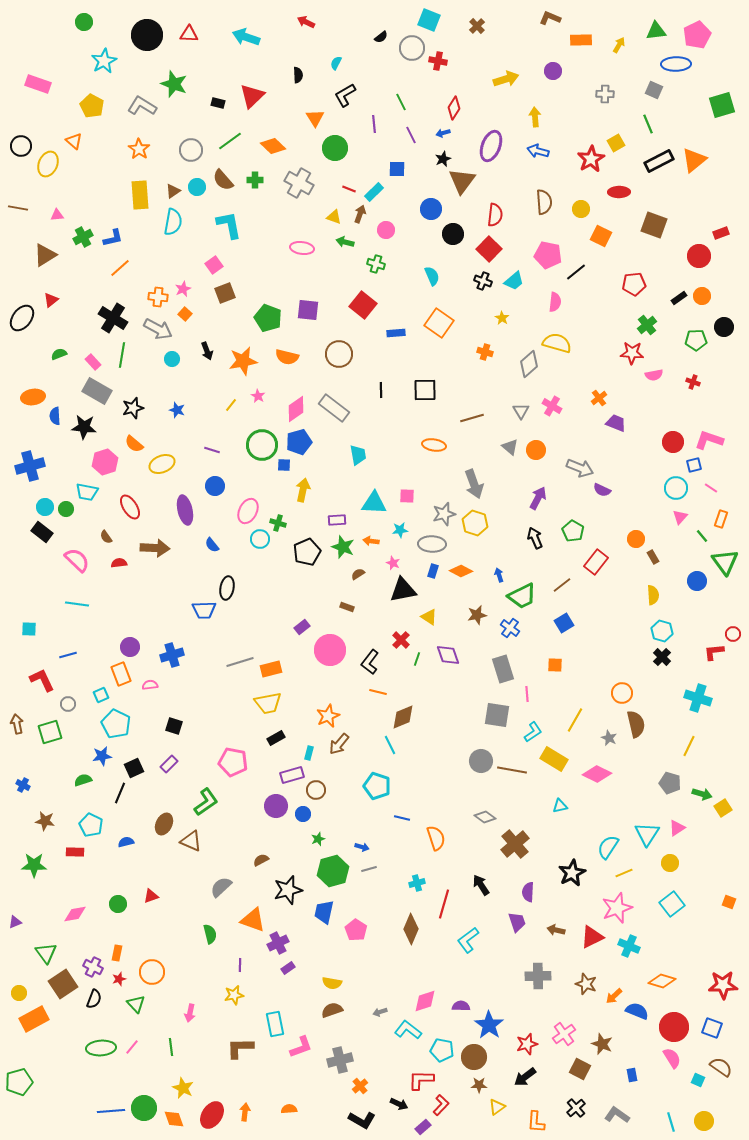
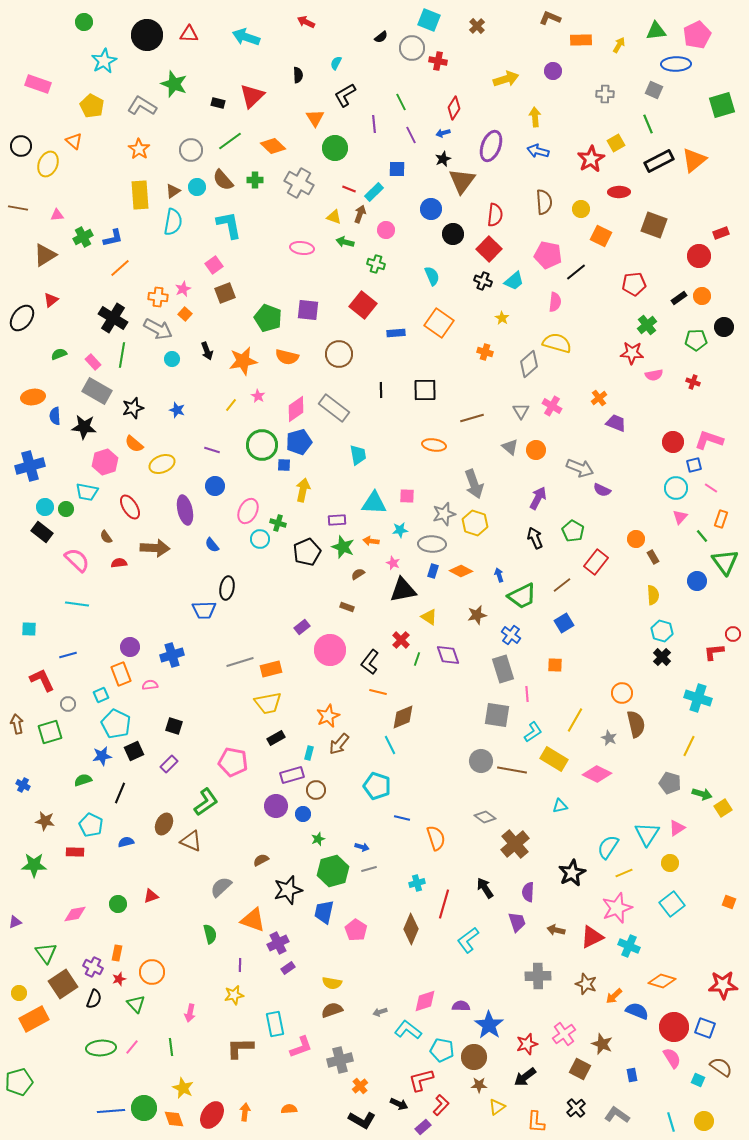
blue cross at (510, 628): moved 1 px right, 7 px down
black square at (134, 768): moved 17 px up
black arrow at (481, 885): moved 4 px right, 3 px down
blue square at (712, 1028): moved 7 px left
red L-shape at (421, 1080): rotated 16 degrees counterclockwise
